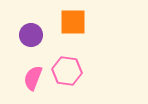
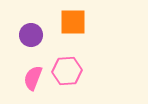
pink hexagon: rotated 12 degrees counterclockwise
